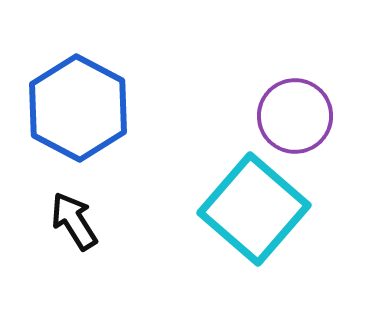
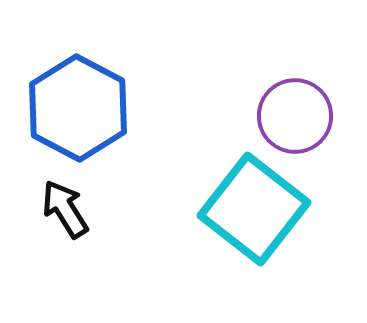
cyan square: rotated 3 degrees counterclockwise
black arrow: moved 9 px left, 12 px up
